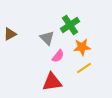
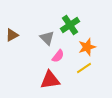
brown triangle: moved 2 px right, 1 px down
orange star: moved 5 px right; rotated 12 degrees counterclockwise
red triangle: moved 2 px left, 2 px up
